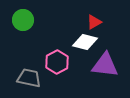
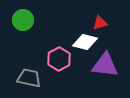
red triangle: moved 6 px right, 1 px down; rotated 14 degrees clockwise
pink hexagon: moved 2 px right, 3 px up
